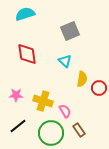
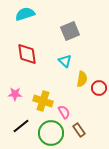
pink star: moved 1 px left, 1 px up
pink semicircle: moved 1 px left, 1 px down
black line: moved 3 px right
